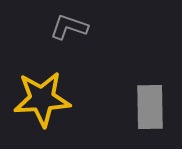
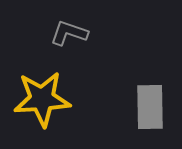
gray L-shape: moved 6 px down
